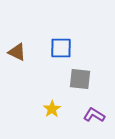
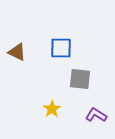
purple L-shape: moved 2 px right
